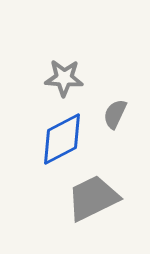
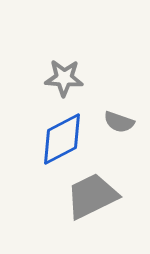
gray semicircle: moved 4 px right, 8 px down; rotated 96 degrees counterclockwise
gray trapezoid: moved 1 px left, 2 px up
